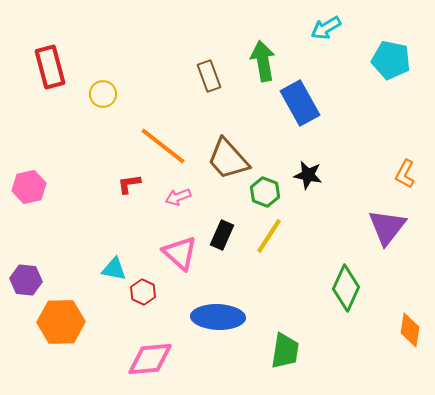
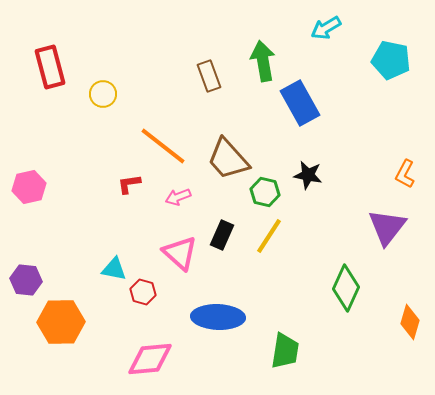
green hexagon: rotated 8 degrees counterclockwise
red hexagon: rotated 10 degrees counterclockwise
orange diamond: moved 8 px up; rotated 8 degrees clockwise
